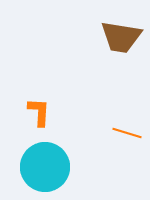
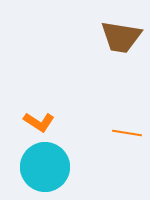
orange L-shape: moved 10 px down; rotated 120 degrees clockwise
orange line: rotated 8 degrees counterclockwise
